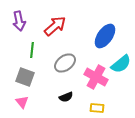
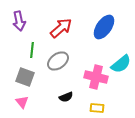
red arrow: moved 6 px right, 2 px down
blue ellipse: moved 1 px left, 9 px up
gray ellipse: moved 7 px left, 2 px up
pink cross: rotated 15 degrees counterclockwise
